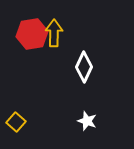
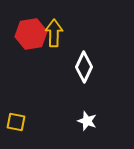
red hexagon: moved 1 px left
yellow square: rotated 30 degrees counterclockwise
